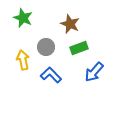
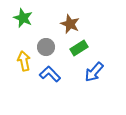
green rectangle: rotated 12 degrees counterclockwise
yellow arrow: moved 1 px right, 1 px down
blue L-shape: moved 1 px left, 1 px up
